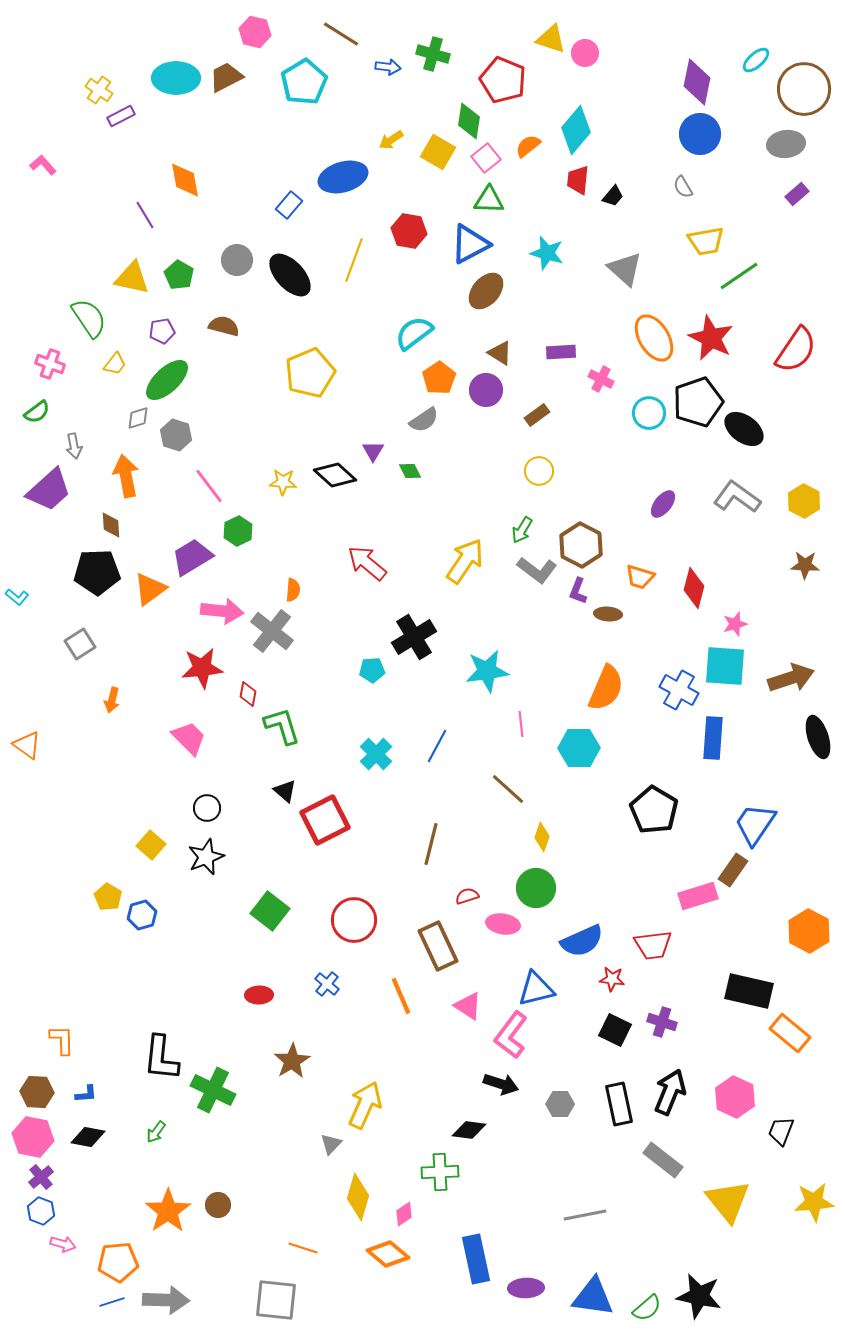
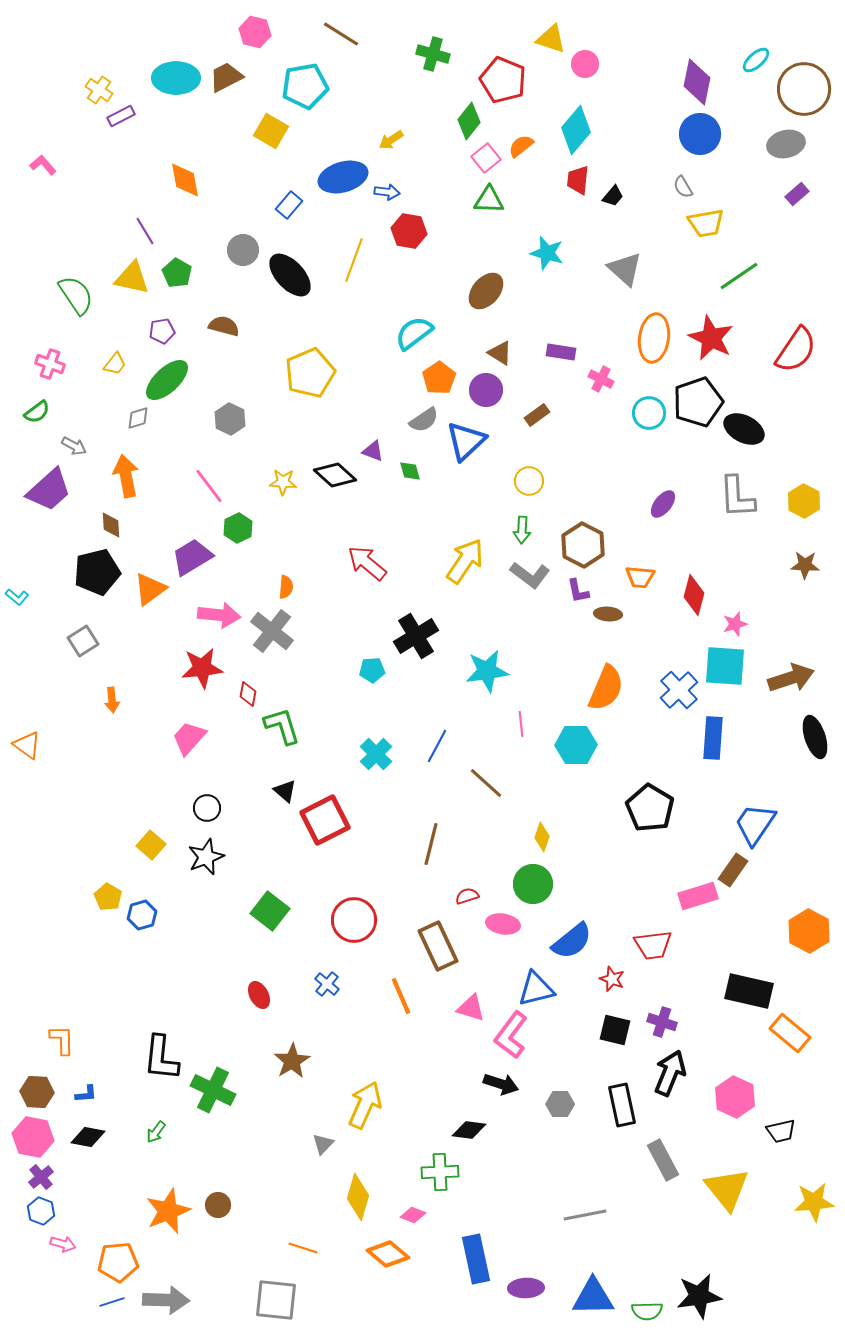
pink circle at (585, 53): moved 11 px down
blue arrow at (388, 67): moved 1 px left, 125 px down
cyan pentagon at (304, 82): moved 1 px right, 4 px down; rotated 21 degrees clockwise
green diamond at (469, 121): rotated 30 degrees clockwise
gray ellipse at (786, 144): rotated 6 degrees counterclockwise
orange semicircle at (528, 146): moved 7 px left
yellow square at (438, 152): moved 167 px left, 21 px up
purple line at (145, 215): moved 16 px down
yellow trapezoid at (706, 241): moved 18 px up
blue triangle at (470, 244): moved 4 px left, 197 px down; rotated 15 degrees counterclockwise
gray circle at (237, 260): moved 6 px right, 10 px up
green pentagon at (179, 275): moved 2 px left, 2 px up
green semicircle at (89, 318): moved 13 px left, 23 px up
orange ellipse at (654, 338): rotated 39 degrees clockwise
purple rectangle at (561, 352): rotated 12 degrees clockwise
black ellipse at (744, 429): rotated 9 degrees counterclockwise
gray hexagon at (176, 435): moved 54 px right, 16 px up; rotated 8 degrees clockwise
gray arrow at (74, 446): rotated 50 degrees counterclockwise
purple triangle at (373, 451): rotated 40 degrees counterclockwise
green diamond at (410, 471): rotated 10 degrees clockwise
yellow circle at (539, 471): moved 10 px left, 10 px down
gray L-shape at (737, 497): rotated 129 degrees counterclockwise
green arrow at (522, 530): rotated 28 degrees counterclockwise
green hexagon at (238, 531): moved 3 px up
brown hexagon at (581, 545): moved 2 px right
gray L-shape at (537, 570): moved 7 px left, 5 px down
black pentagon at (97, 572): rotated 12 degrees counterclockwise
orange trapezoid at (640, 577): rotated 12 degrees counterclockwise
red diamond at (694, 588): moved 7 px down
orange semicircle at (293, 590): moved 7 px left, 3 px up
purple L-shape at (578, 591): rotated 32 degrees counterclockwise
pink arrow at (222, 611): moved 3 px left, 4 px down
black cross at (414, 637): moved 2 px right, 1 px up
gray square at (80, 644): moved 3 px right, 3 px up
blue cross at (679, 690): rotated 18 degrees clockwise
orange arrow at (112, 700): rotated 20 degrees counterclockwise
black ellipse at (818, 737): moved 3 px left
pink trapezoid at (189, 738): rotated 93 degrees counterclockwise
cyan hexagon at (579, 748): moved 3 px left, 3 px up
brown line at (508, 789): moved 22 px left, 6 px up
black pentagon at (654, 810): moved 4 px left, 2 px up
green circle at (536, 888): moved 3 px left, 4 px up
blue semicircle at (582, 941): moved 10 px left; rotated 15 degrees counterclockwise
red star at (612, 979): rotated 15 degrees clockwise
red ellipse at (259, 995): rotated 64 degrees clockwise
pink triangle at (468, 1006): moved 3 px right, 2 px down; rotated 16 degrees counterclockwise
black square at (615, 1030): rotated 12 degrees counterclockwise
black arrow at (670, 1092): moved 19 px up
black rectangle at (619, 1104): moved 3 px right, 1 px down
black trapezoid at (781, 1131): rotated 124 degrees counterclockwise
gray triangle at (331, 1144): moved 8 px left
gray rectangle at (663, 1160): rotated 24 degrees clockwise
yellow triangle at (728, 1201): moved 1 px left, 12 px up
orange star at (168, 1211): rotated 12 degrees clockwise
pink diamond at (404, 1214): moved 9 px right, 1 px down; rotated 55 degrees clockwise
black star at (699, 1296): rotated 21 degrees counterclockwise
blue triangle at (593, 1297): rotated 9 degrees counterclockwise
green semicircle at (647, 1308): moved 3 px down; rotated 40 degrees clockwise
